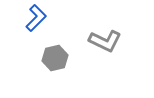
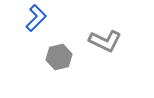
gray hexagon: moved 4 px right, 1 px up
